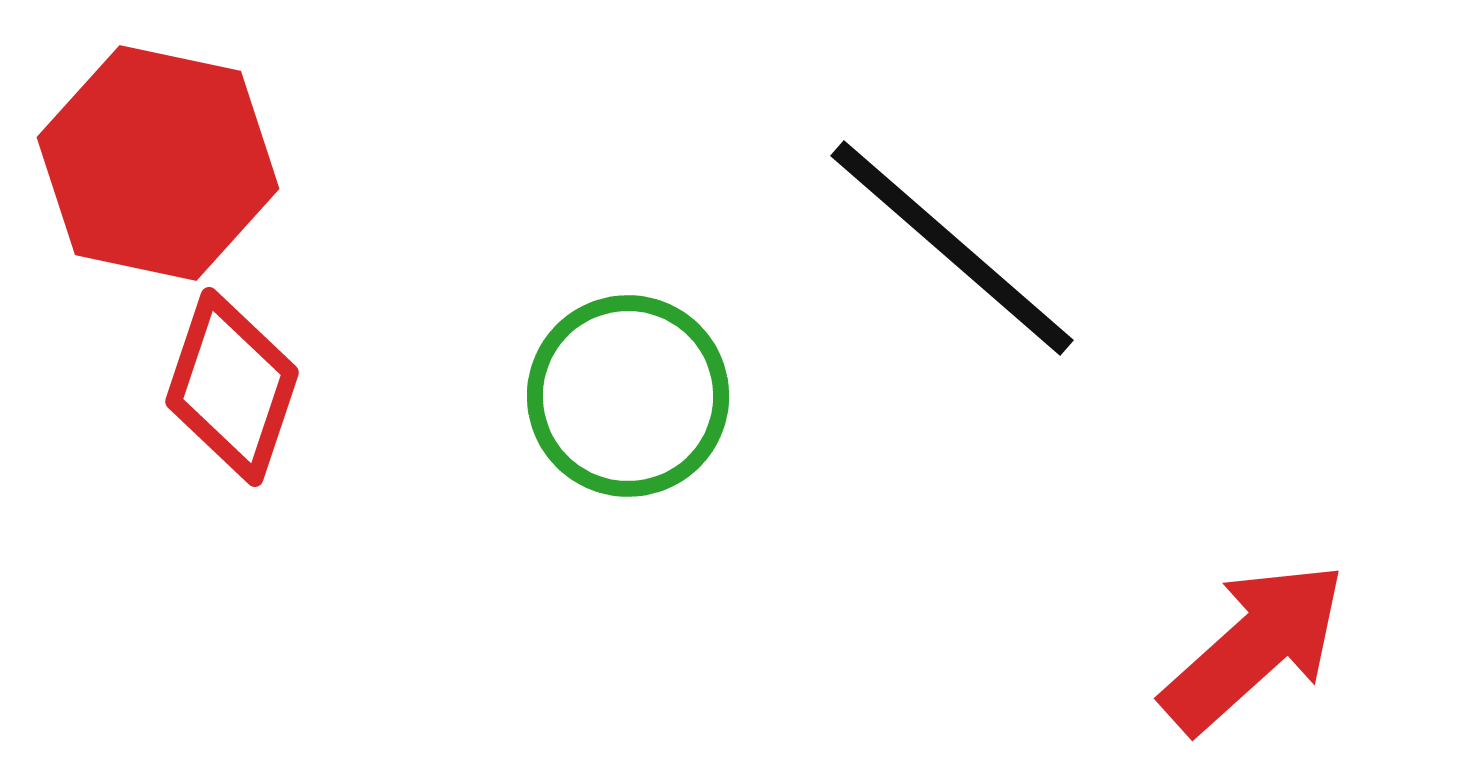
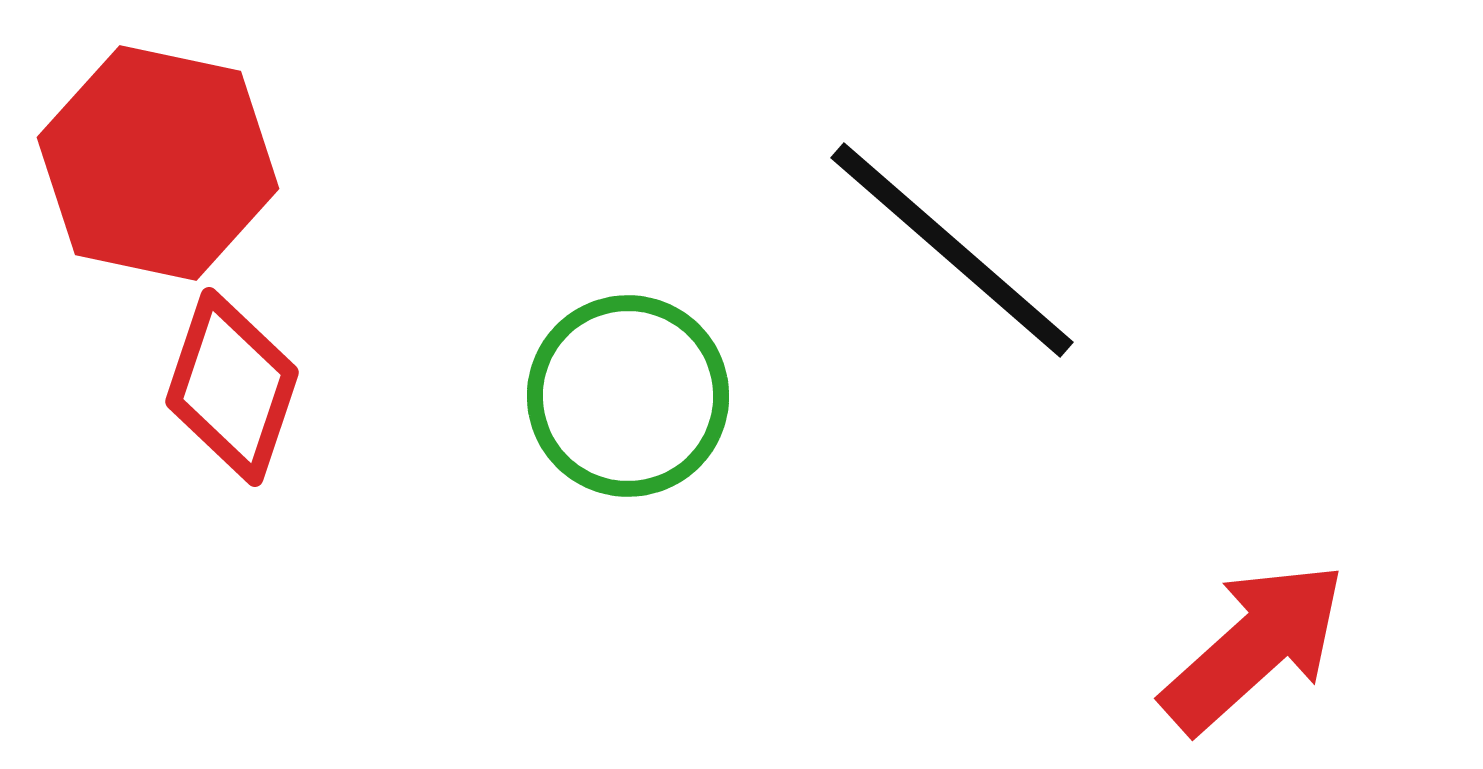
black line: moved 2 px down
